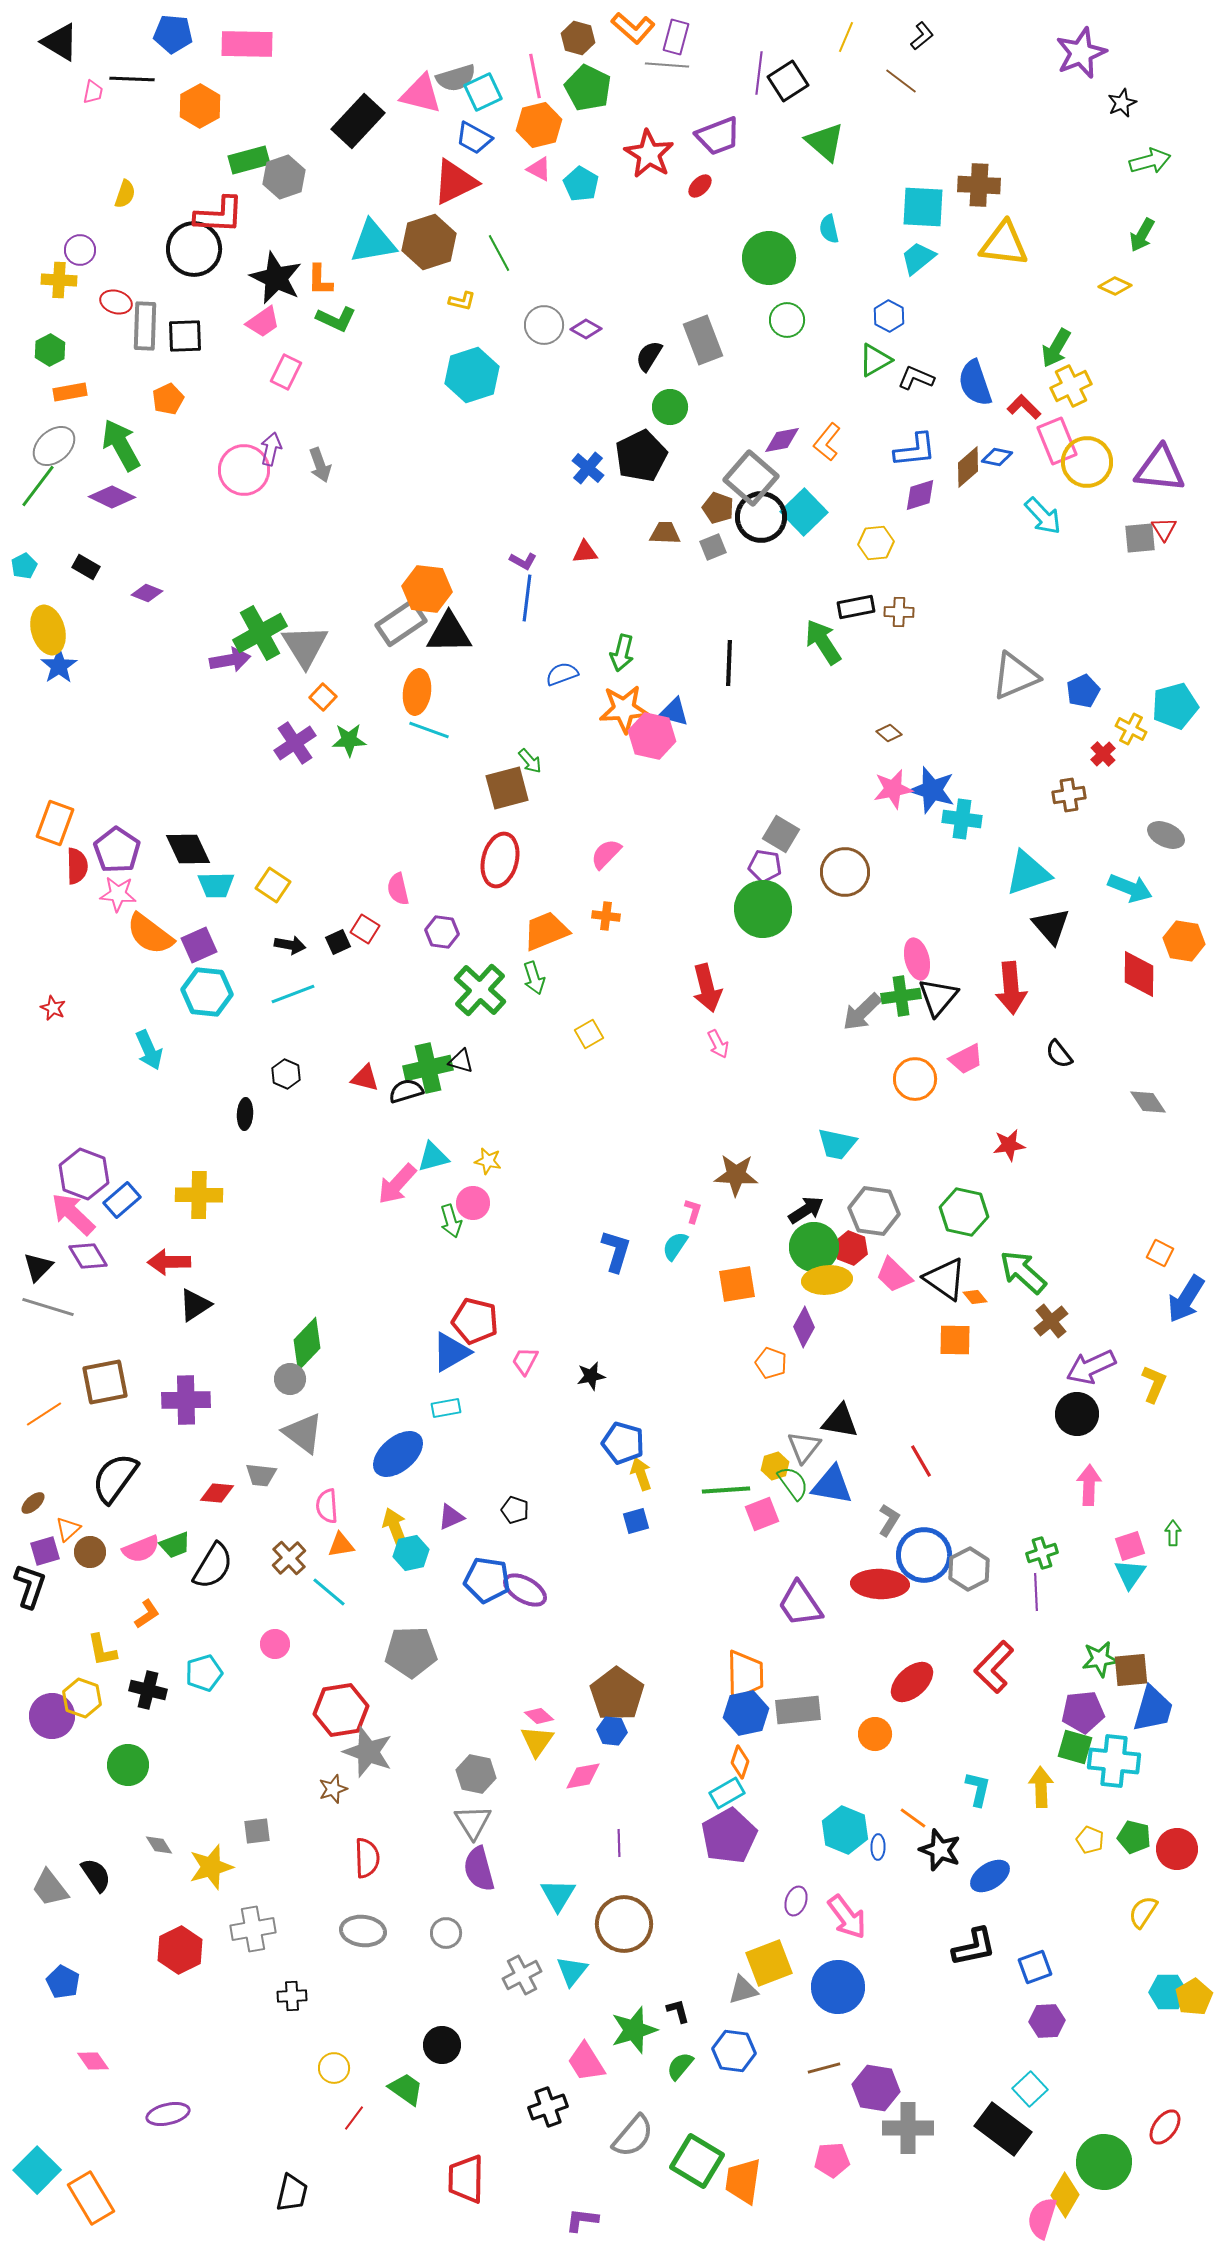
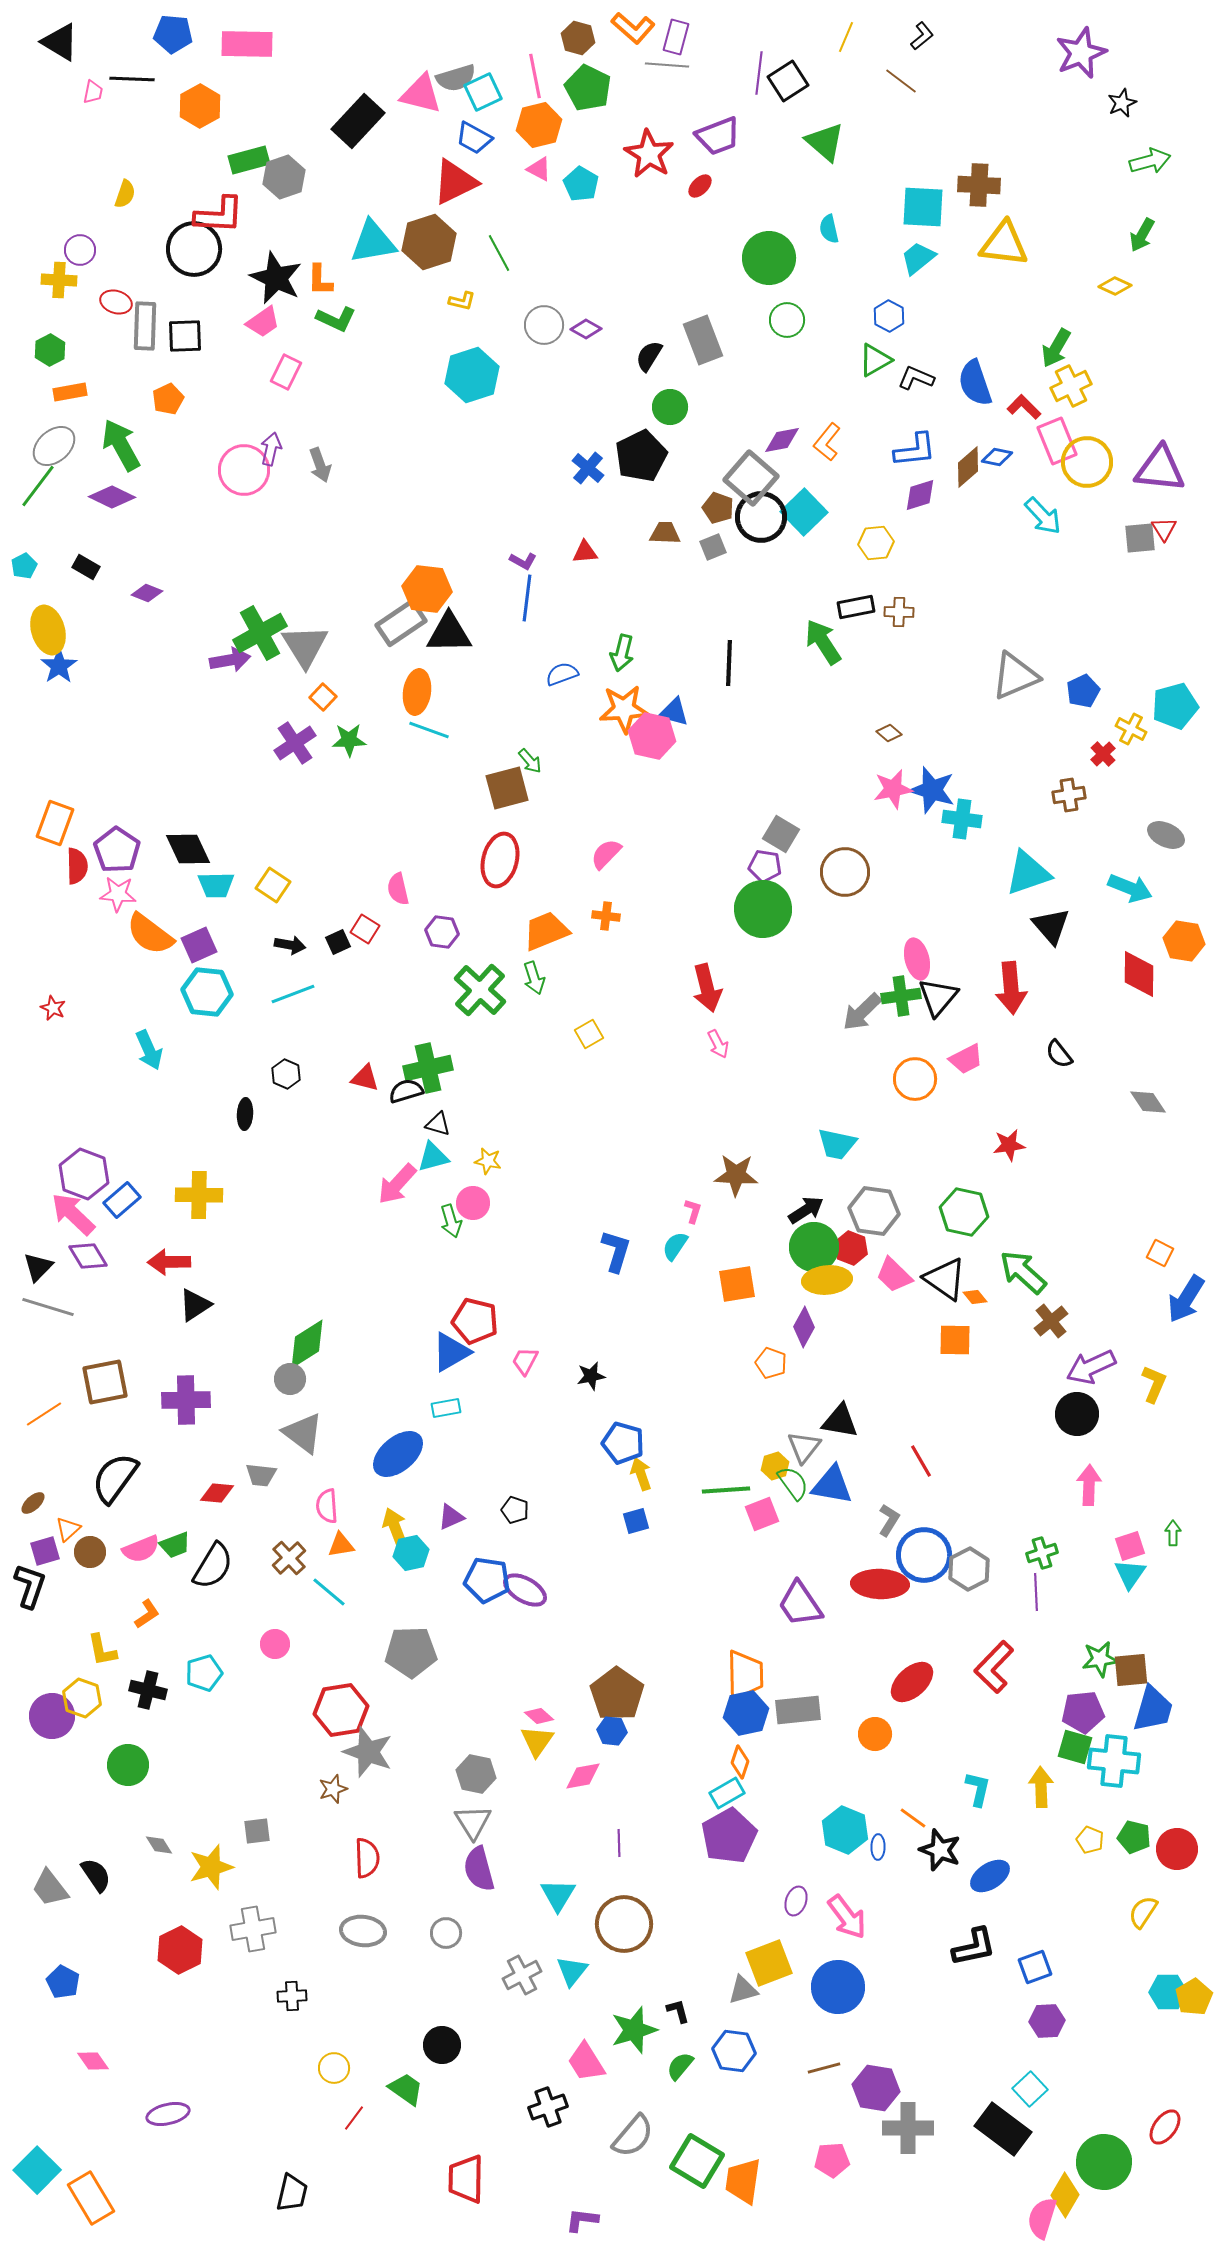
black triangle at (461, 1061): moved 23 px left, 63 px down
green diamond at (307, 1344): rotated 14 degrees clockwise
